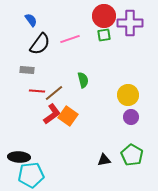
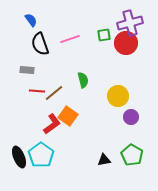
red circle: moved 22 px right, 27 px down
purple cross: rotated 15 degrees counterclockwise
black semicircle: rotated 125 degrees clockwise
yellow circle: moved 10 px left, 1 px down
red L-shape: moved 10 px down
black ellipse: rotated 65 degrees clockwise
cyan pentagon: moved 10 px right, 20 px up; rotated 30 degrees counterclockwise
